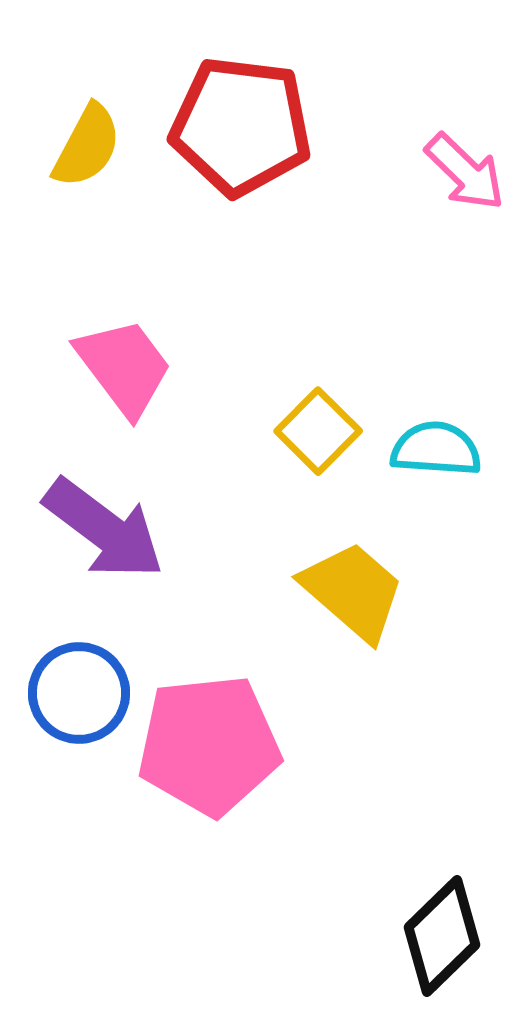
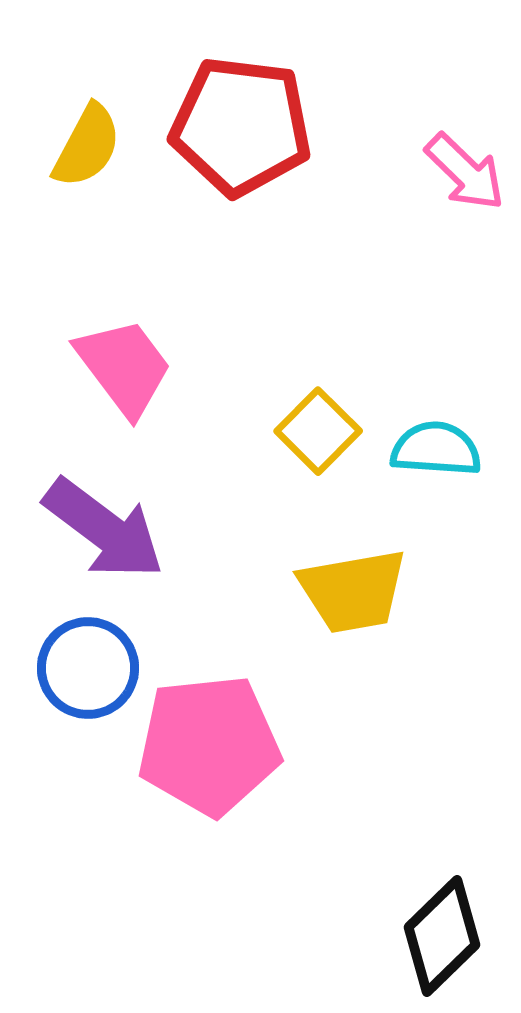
yellow trapezoid: rotated 129 degrees clockwise
blue circle: moved 9 px right, 25 px up
